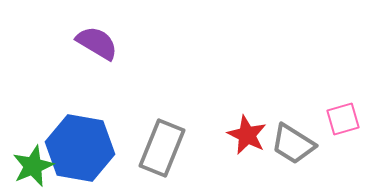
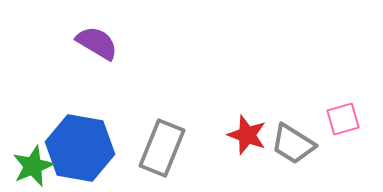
red star: rotated 6 degrees counterclockwise
